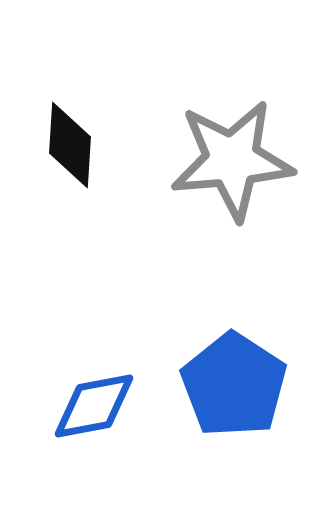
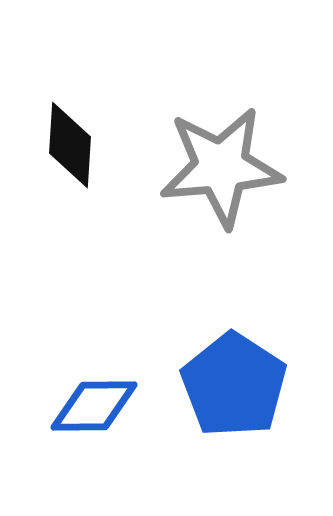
gray star: moved 11 px left, 7 px down
blue diamond: rotated 10 degrees clockwise
